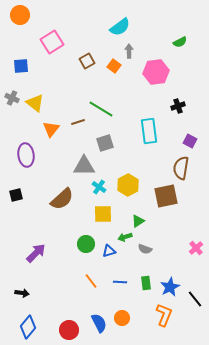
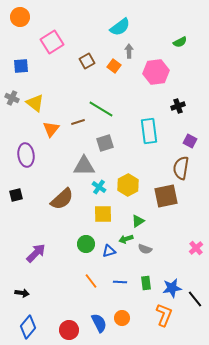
orange circle at (20, 15): moved 2 px down
green arrow at (125, 237): moved 1 px right, 2 px down
blue star at (170, 287): moved 2 px right, 1 px down; rotated 18 degrees clockwise
